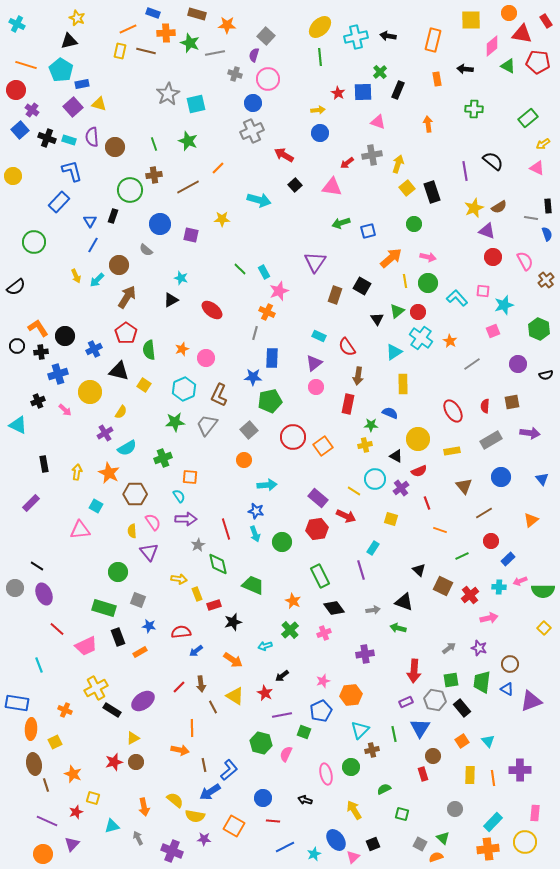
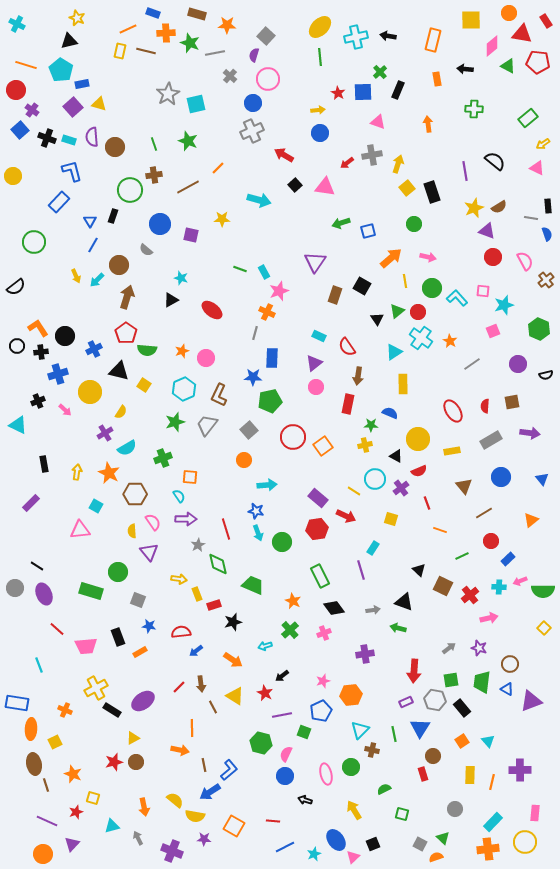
gray cross at (235, 74): moved 5 px left, 2 px down; rotated 24 degrees clockwise
black semicircle at (493, 161): moved 2 px right
pink triangle at (332, 187): moved 7 px left
green line at (240, 269): rotated 24 degrees counterclockwise
green circle at (428, 283): moved 4 px right, 5 px down
brown arrow at (127, 297): rotated 15 degrees counterclockwise
orange star at (182, 349): moved 2 px down
green semicircle at (149, 350): moved 2 px left; rotated 78 degrees counterclockwise
green star at (175, 422): rotated 12 degrees counterclockwise
cyan arrow at (255, 534): moved 3 px right, 1 px up
green rectangle at (104, 608): moved 13 px left, 17 px up
pink trapezoid at (86, 646): rotated 20 degrees clockwise
brown cross at (372, 750): rotated 24 degrees clockwise
orange line at (493, 778): moved 1 px left, 4 px down; rotated 21 degrees clockwise
blue circle at (263, 798): moved 22 px right, 22 px up
